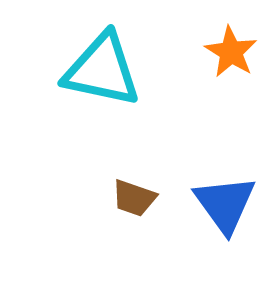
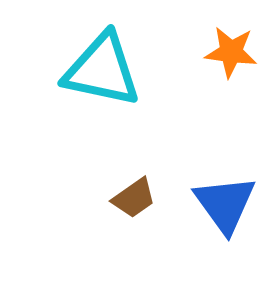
orange star: rotated 24 degrees counterclockwise
brown trapezoid: rotated 54 degrees counterclockwise
